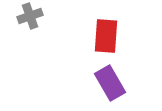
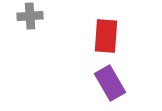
gray cross: rotated 15 degrees clockwise
